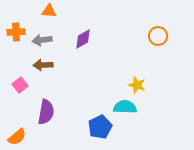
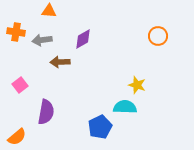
orange cross: rotated 12 degrees clockwise
brown arrow: moved 17 px right, 3 px up
